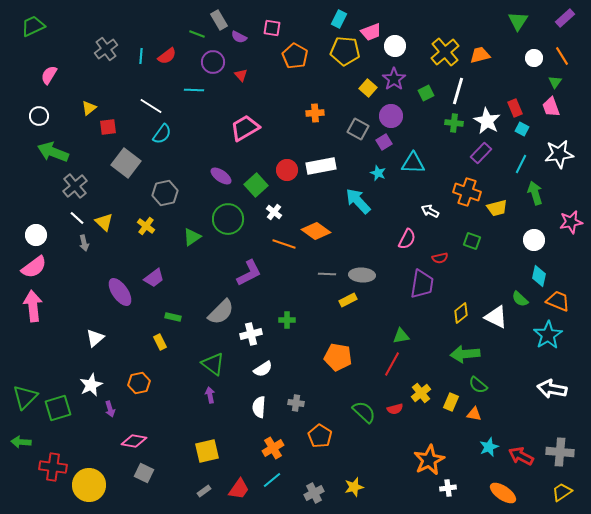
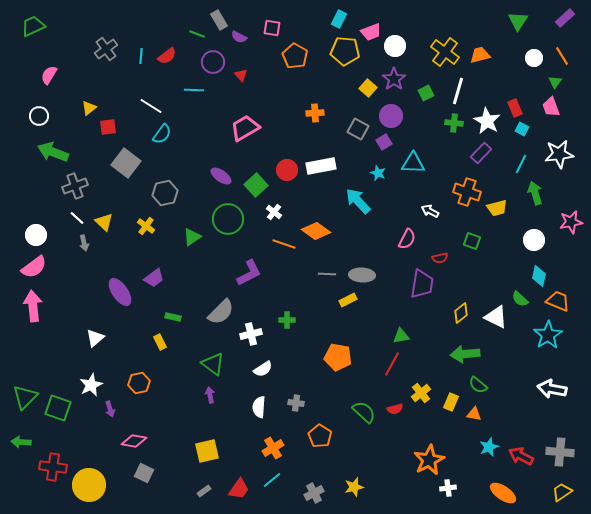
yellow cross at (445, 52): rotated 12 degrees counterclockwise
gray cross at (75, 186): rotated 20 degrees clockwise
green square at (58, 408): rotated 36 degrees clockwise
